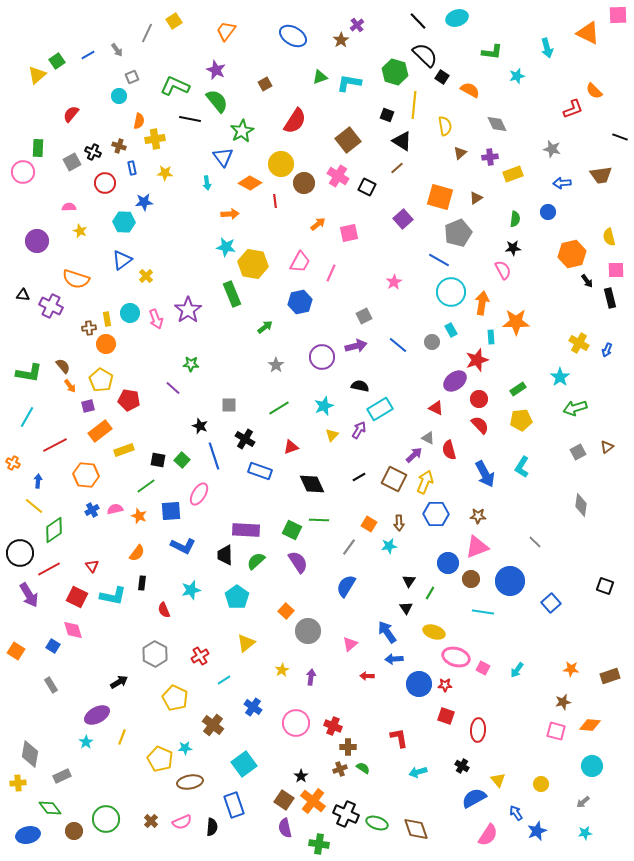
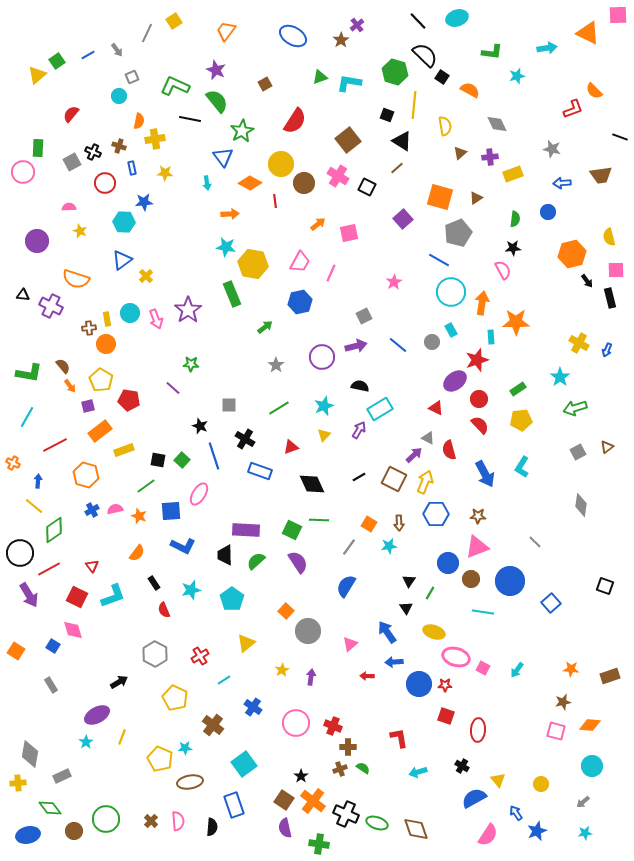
cyan arrow at (547, 48): rotated 84 degrees counterclockwise
yellow triangle at (332, 435): moved 8 px left
orange hexagon at (86, 475): rotated 10 degrees clockwise
black rectangle at (142, 583): moved 12 px right; rotated 40 degrees counterclockwise
cyan L-shape at (113, 596): rotated 32 degrees counterclockwise
cyan pentagon at (237, 597): moved 5 px left, 2 px down
blue arrow at (394, 659): moved 3 px down
pink semicircle at (182, 822): moved 4 px left, 1 px up; rotated 72 degrees counterclockwise
